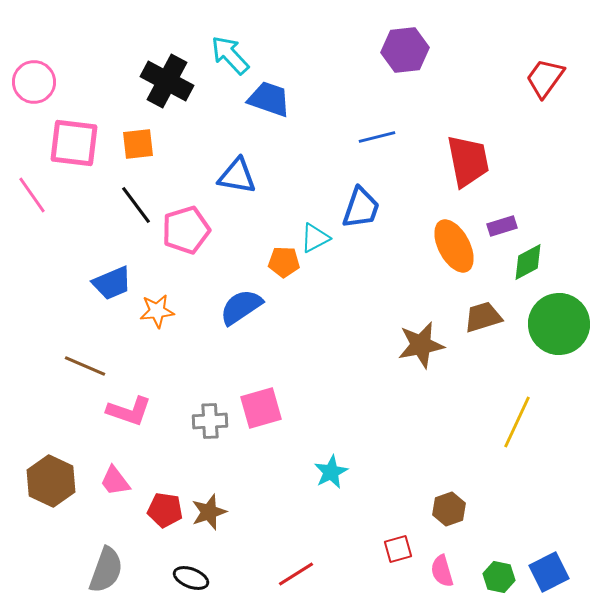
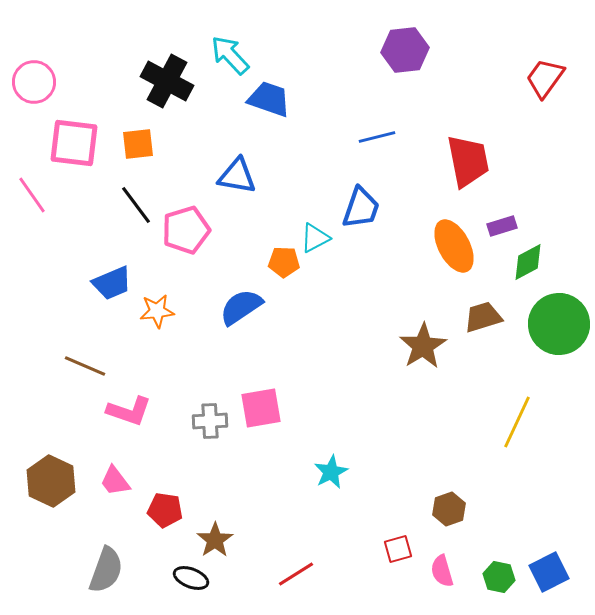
brown star at (421, 345): moved 2 px right, 1 px down; rotated 21 degrees counterclockwise
pink square at (261, 408): rotated 6 degrees clockwise
brown star at (209, 512): moved 6 px right, 28 px down; rotated 15 degrees counterclockwise
